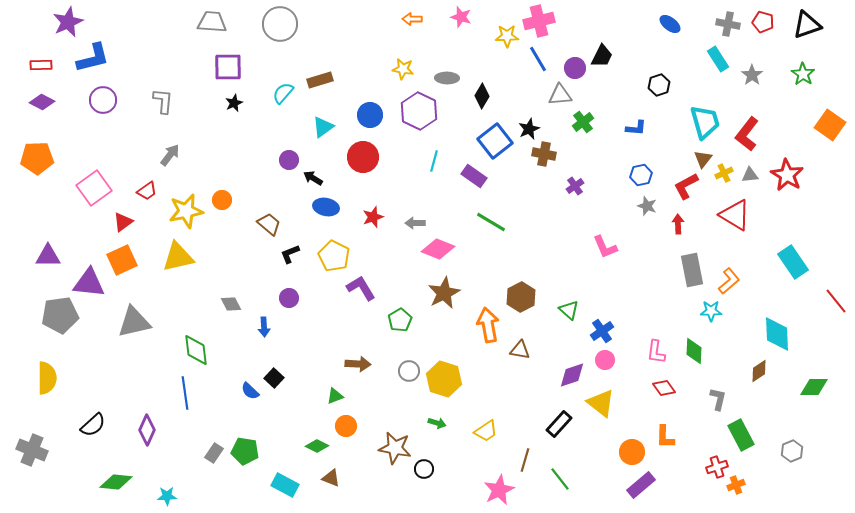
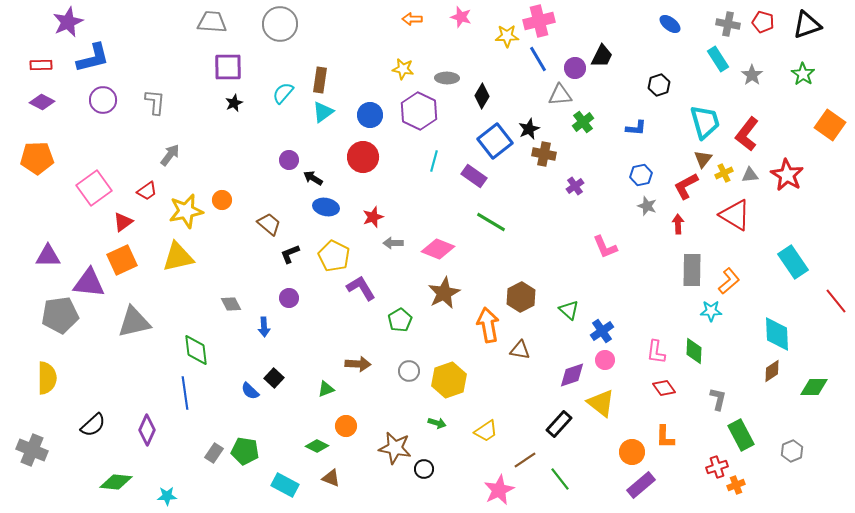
brown rectangle at (320, 80): rotated 65 degrees counterclockwise
gray L-shape at (163, 101): moved 8 px left, 1 px down
cyan triangle at (323, 127): moved 15 px up
gray arrow at (415, 223): moved 22 px left, 20 px down
gray rectangle at (692, 270): rotated 12 degrees clockwise
brown diamond at (759, 371): moved 13 px right
yellow hexagon at (444, 379): moved 5 px right, 1 px down; rotated 24 degrees clockwise
green triangle at (335, 396): moved 9 px left, 7 px up
brown line at (525, 460): rotated 40 degrees clockwise
